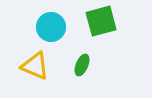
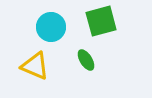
green ellipse: moved 4 px right, 5 px up; rotated 55 degrees counterclockwise
